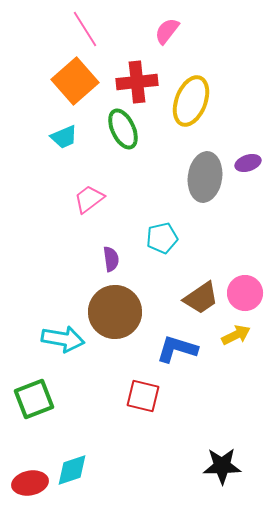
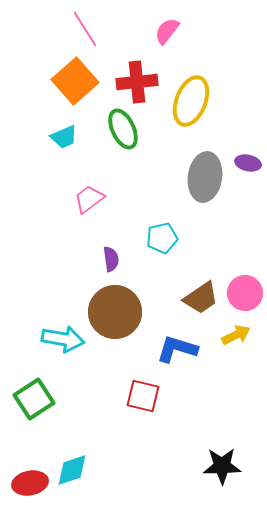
purple ellipse: rotated 30 degrees clockwise
green square: rotated 12 degrees counterclockwise
